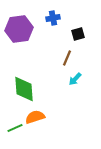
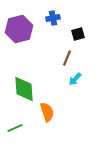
purple hexagon: rotated 8 degrees counterclockwise
orange semicircle: moved 12 px right, 5 px up; rotated 90 degrees clockwise
